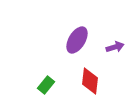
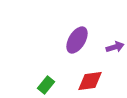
red diamond: rotated 76 degrees clockwise
